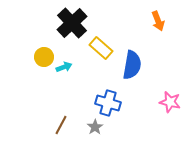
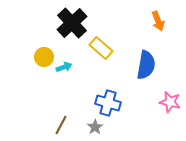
blue semicircle: moved 14 px right
